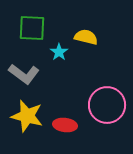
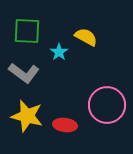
green square: moved 5 px left, 3 px down
yellow semicircle: rotated 15 degrees clockwise
gray L-shape: moved 1 px up
